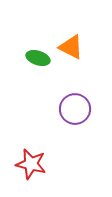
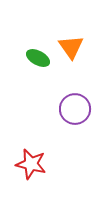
orange triangle: rotated 28 degrees clockwise
green ellipse: rotated 10 degrees clockwise
